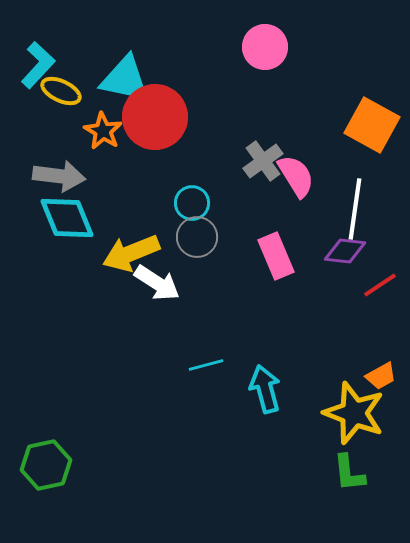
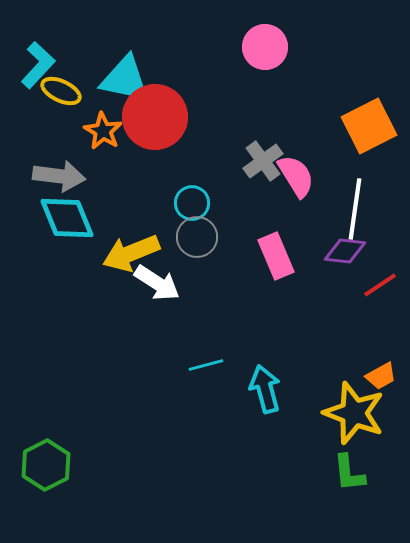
orange square: moved 3 px left, 1 px down; rotated 34 degrees clockwise
green hexagon: rotated 15 degrees counterclockwise
